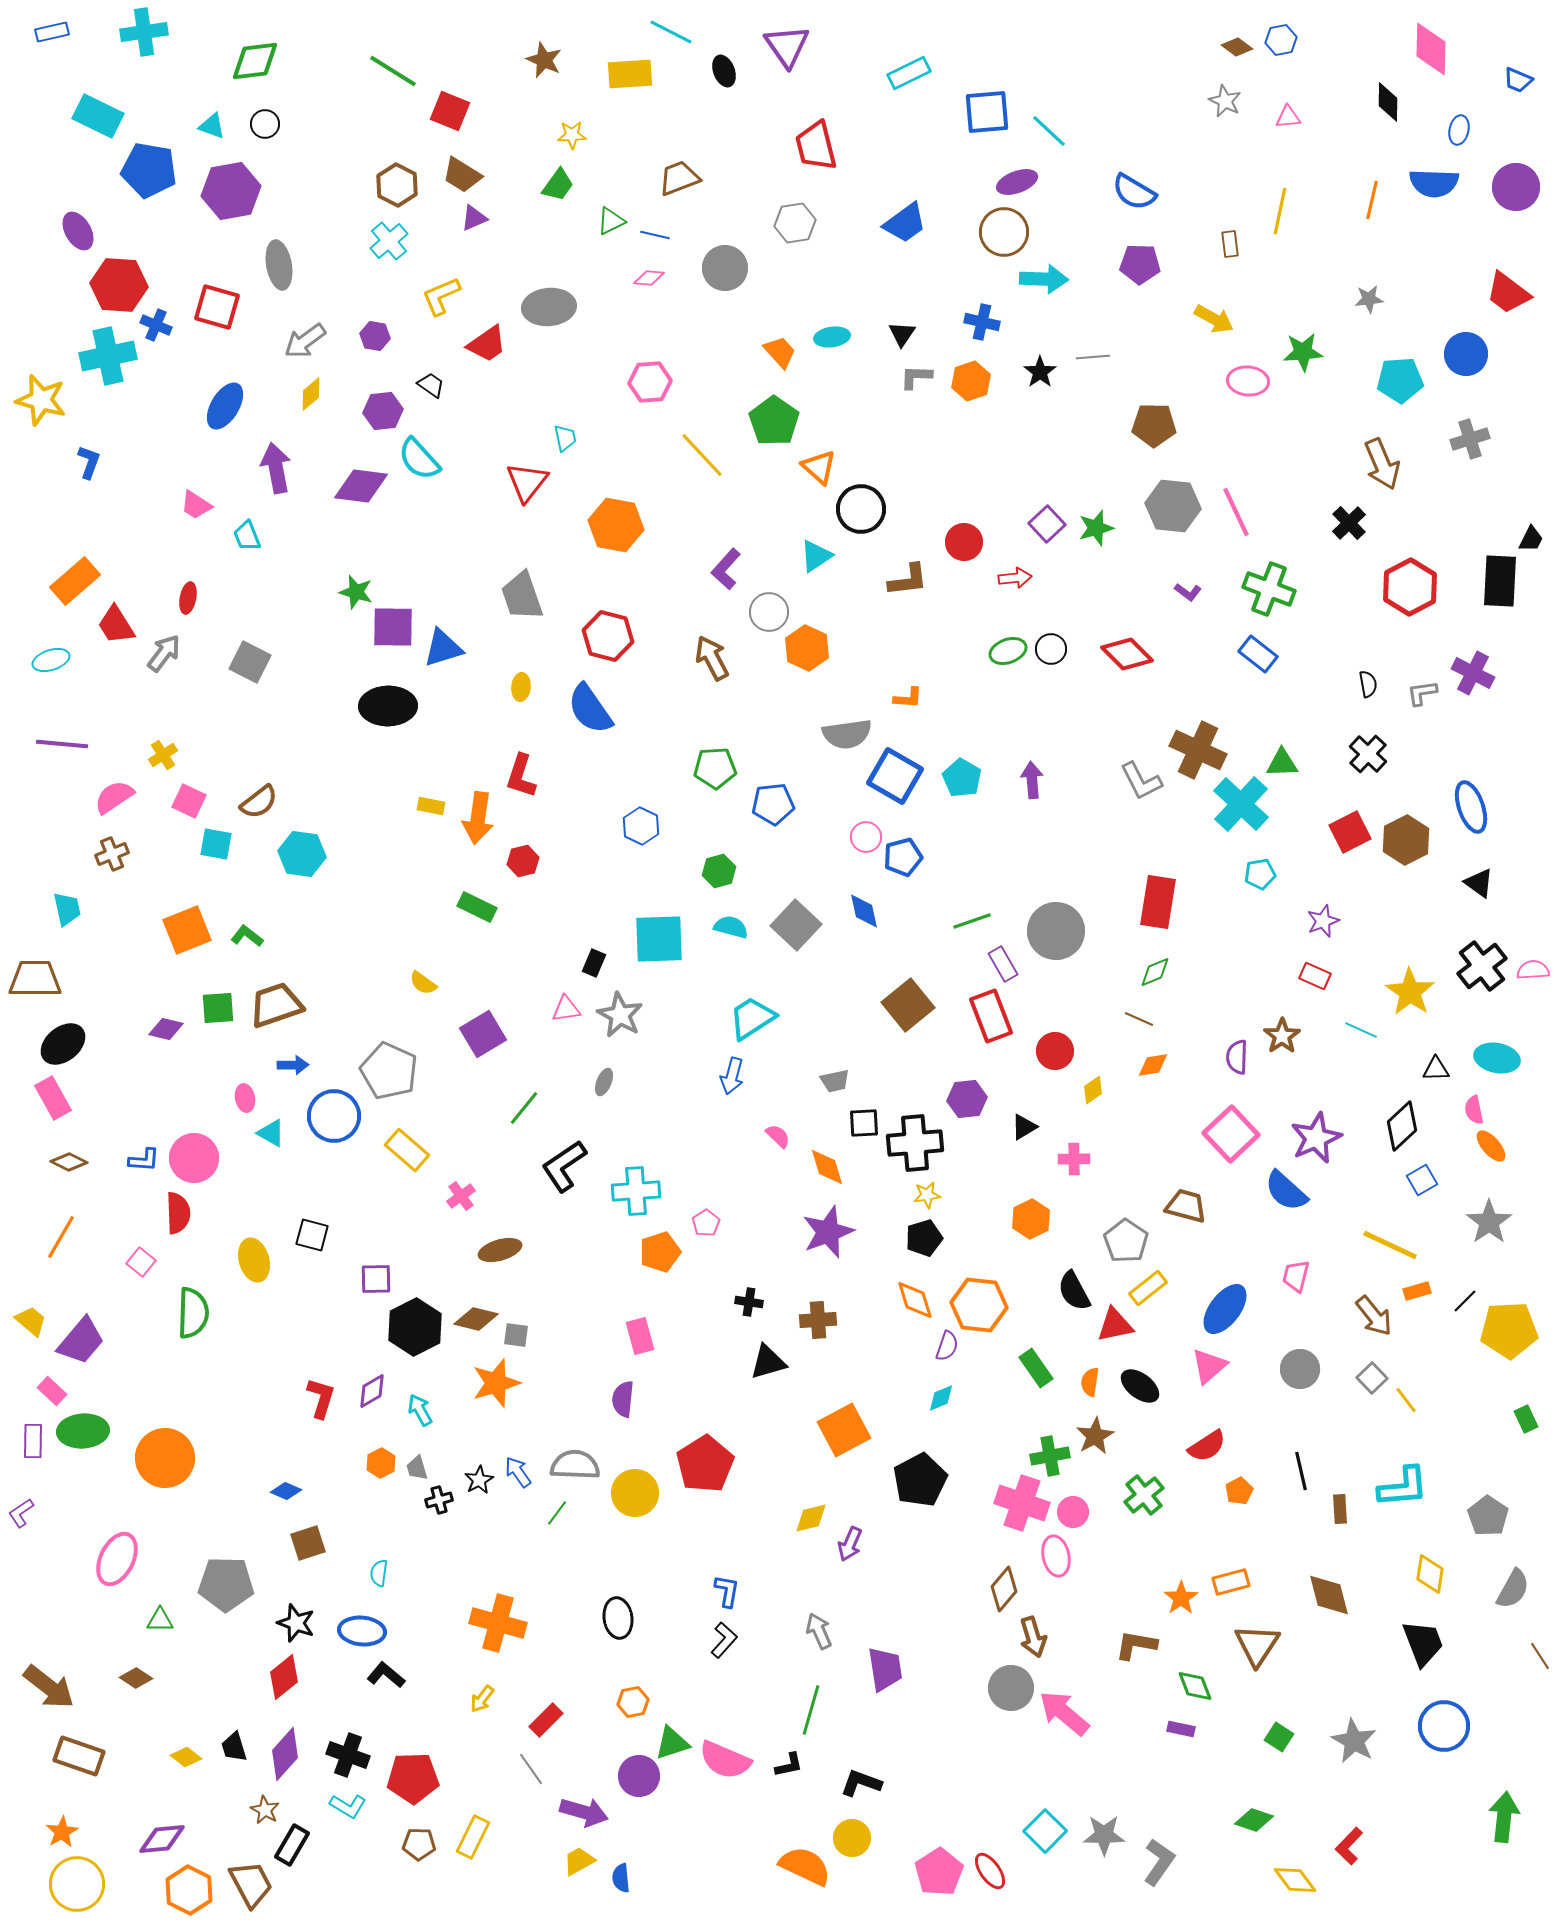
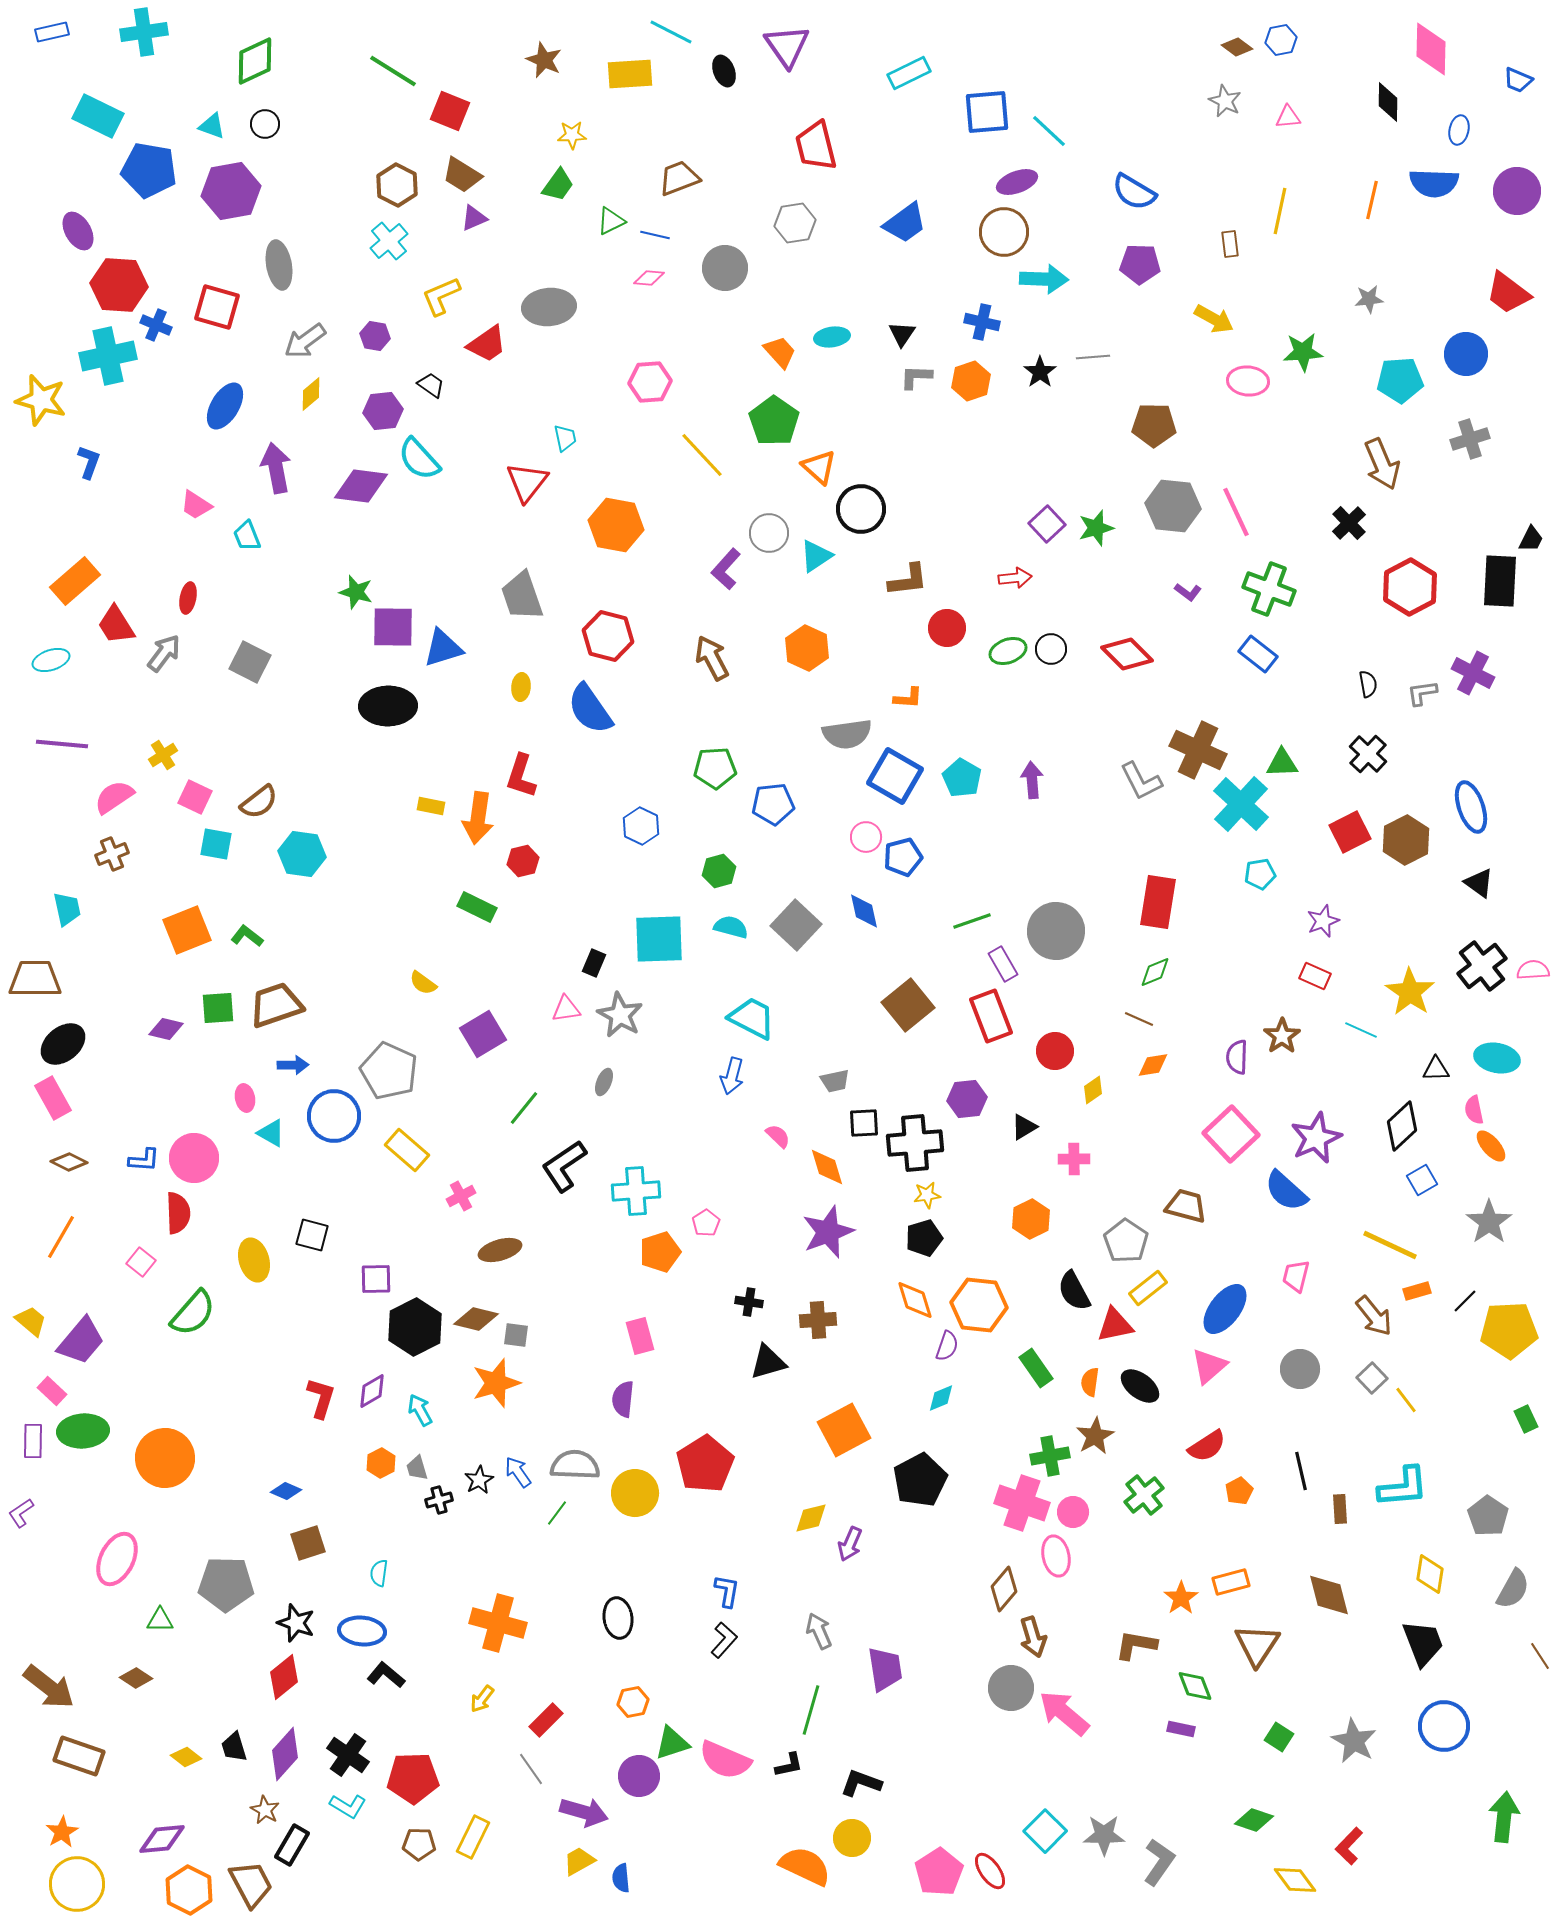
green diamond at (255, 61): rotated 18 degrees counterclockwise
purple circle at (1516, 187): moved 1 px right, 4 px down
red circle at (964, 542): moved 17 px left, 86 px down
gray circle at (769, 612): moved 79 px up
pink square at (189, 801): moved 6 px right, 4 px up
cyan trapezoid at (752, 1018): rotated 60 degrees clockwise
pink cross at (461, 1196): rotated 8 degrees clockwise
green semicircle at (193, 1313): rotated 39 degrees clockwise
black cross at (348, 1755): rotated 15 degrees clockwise
